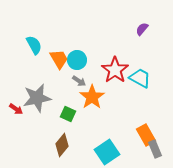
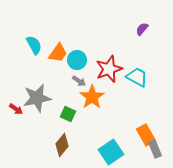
orange trapezoid: moved 1 px left, 6 px up; rotated 65 degrees clockwise
red star: moved 6 px left, 1 px up; rotated 16 degrees clockwise
cyan trapezoid: moved 3 px left, 1 px up
cyan square: moved 4 px right
